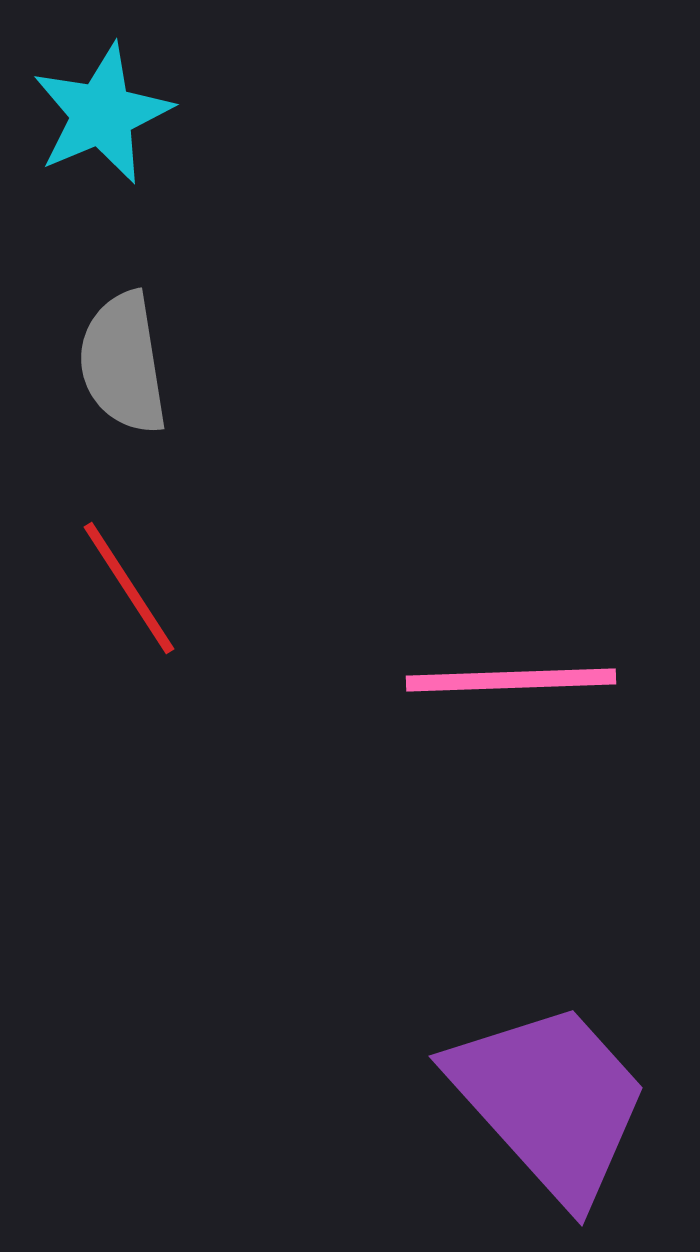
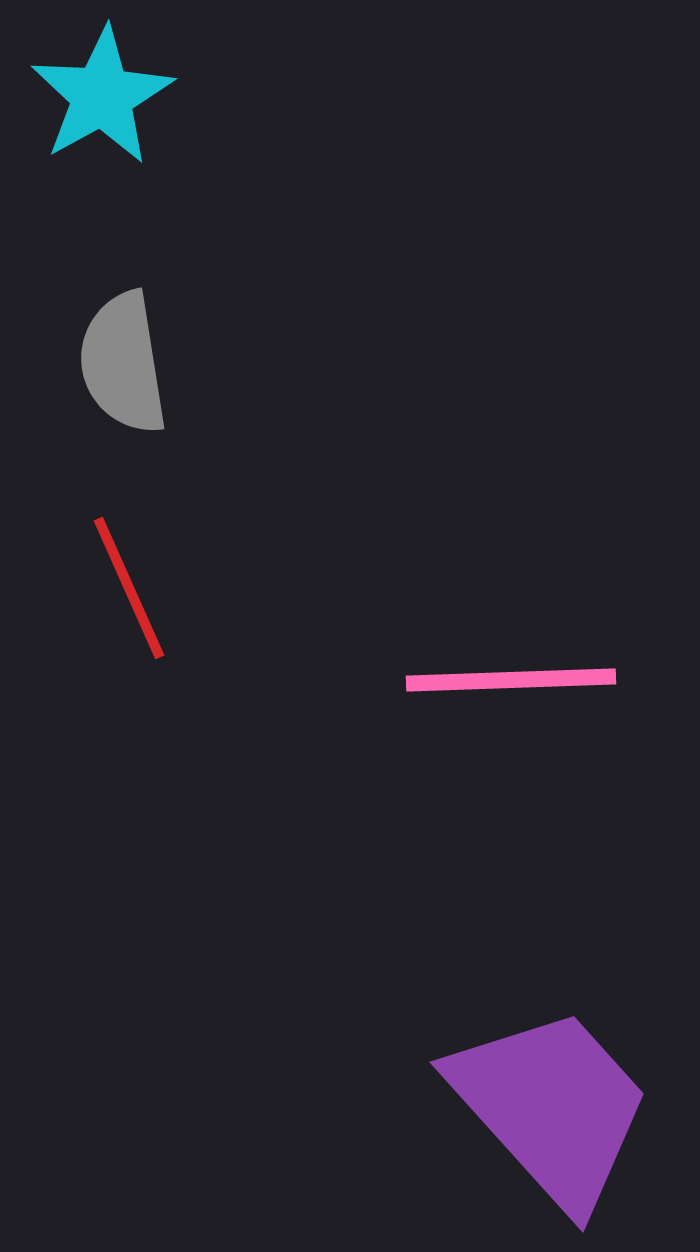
cyan star: moved 18 px up; rotated 6 degrees counterclockwise
red line: rotated 9 degrees clockwise
purple trapezoid: moved 1 px right, 6 px down
